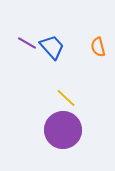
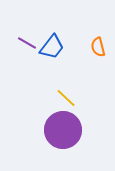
blue trapezoid: rotated 80 degrees clockwise
